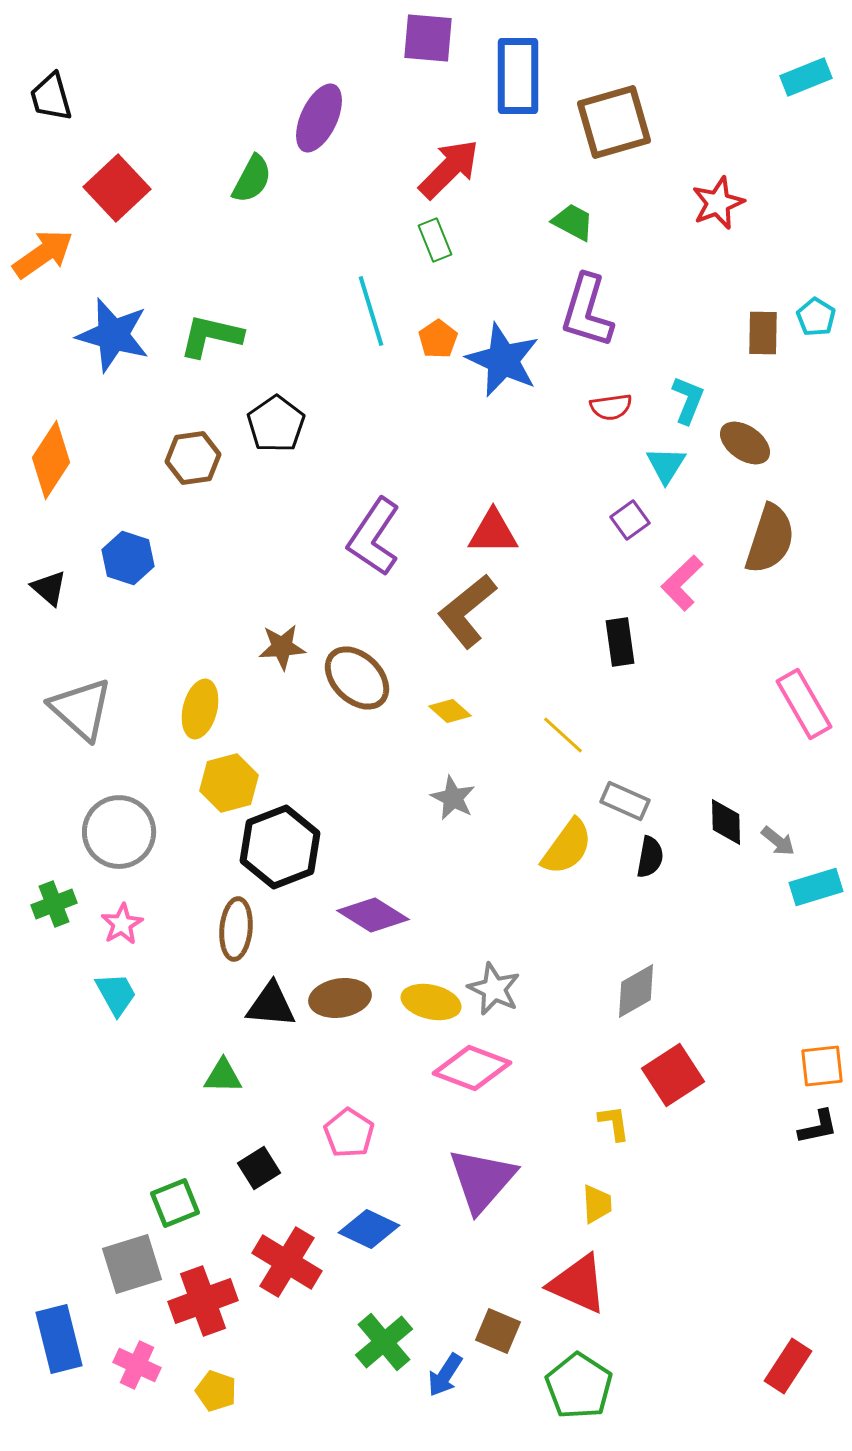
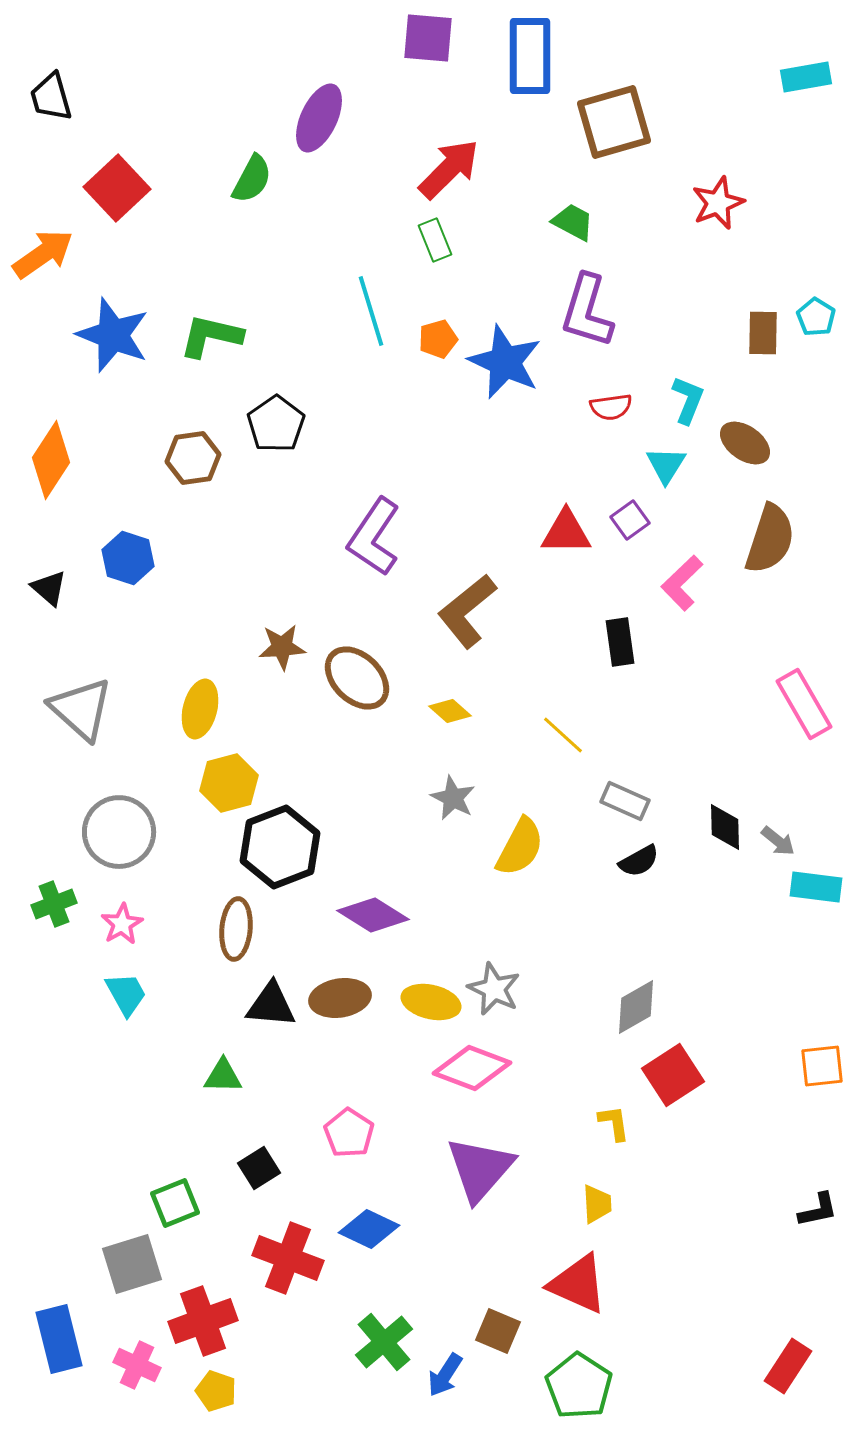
blue rectangle at (518, 76): moved 12 px right, 20 px up
cyan rectangle at (806, 77): rotated 12 degrees clockwise
blue star at (113, 335): rotated 6 degrees clockwise
orange pentagon at (438, 339): rotated 18 degrees clockwise
blue star at (503, 360): moved 2 px right, 2 px down
red triangle at (493, 532): moved 73 px right
black diamond at (726, 822): moved 1 px left, 5 px down
yellow semicircle at (567, 847): moved 47 px left; rotated 8 degrees counterclockwise
black semicircle at (650, 857): moved 11 px left, 4 px down; rotated 51 degrees clockwise
cyan rectangle at (816, 887): rotated 24 degrees clockwise
gray diamond at (636, 991): moved 16 px down
cyan trapezoid at (116, 994): moved 10 px right
black L-shape at (818, 1127): moved 83 px down
purple triangle at (482, 1180): moved 2 px left, 11 px up
red cross at (287, 1262): moved 1 px right, 4 px up; rotated 10 degrees counterclockwise
red cross at (203, 1301): moved 20 px down
